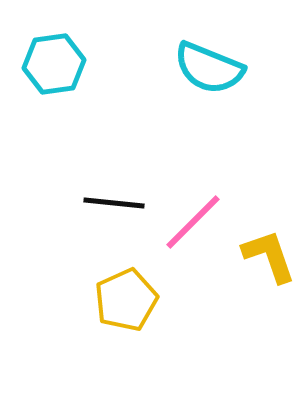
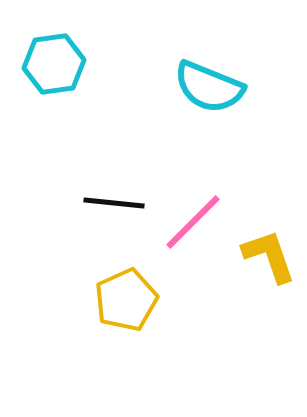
cyan semicircle: moved 19 px down
